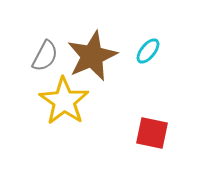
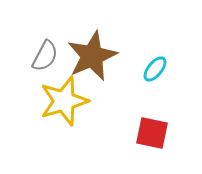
cyan ellipse: moved 7 px right, 18 px down
yellow star: rotated 21 degrees clockwise
